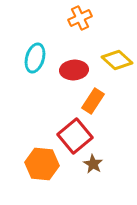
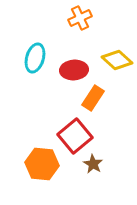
orange rectangle: moved 3 px up
